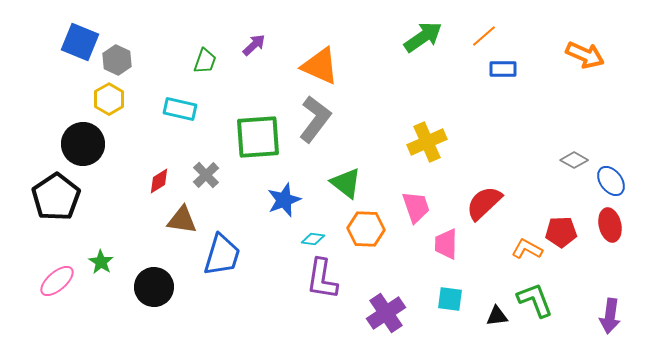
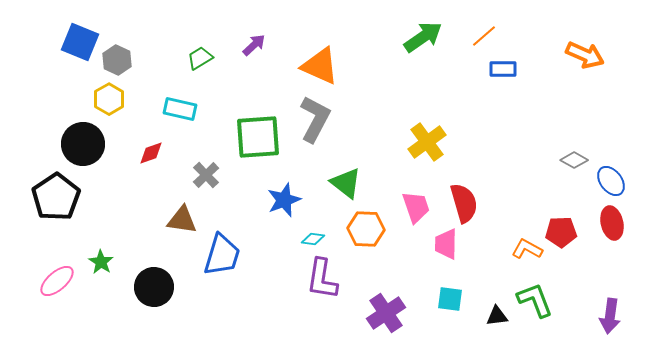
green trapezoid at (205, 61): moved 5 px left, 3 px up; rotated 140 degrees counterclockwise
gray L-shape at (315, 119): rotated 9 degrees counterclockwise
yellow cross at (427, 142): rotated 12 degrees counterclockwise
red diamond at (159, 181): moved 8 px left, 28 px up; rotated 12 degrees clockwise
red semicircle at (484, 203): moved 20 px left; rotated 117 degrees clockwise
red ellipse at (610, 225): moved 2 px right, 2 px up
